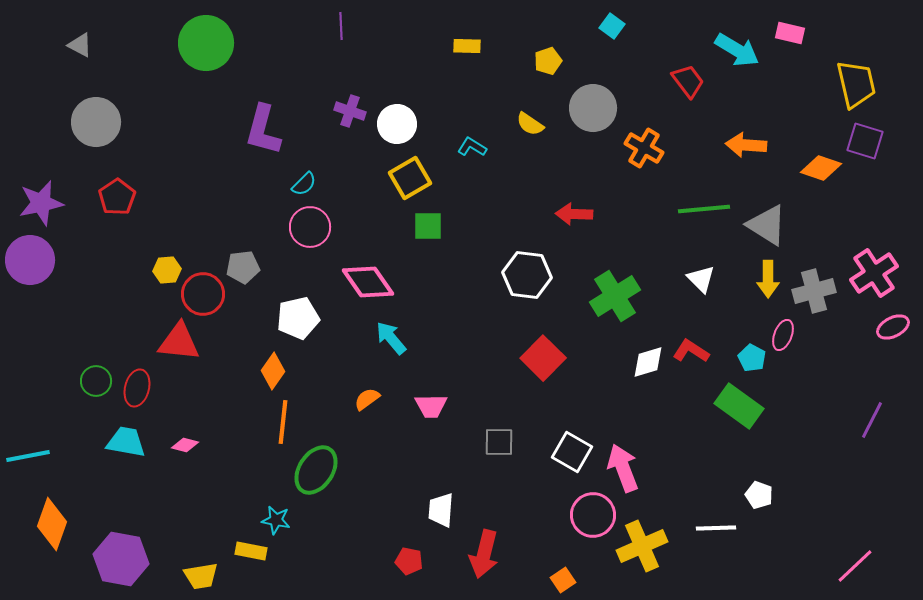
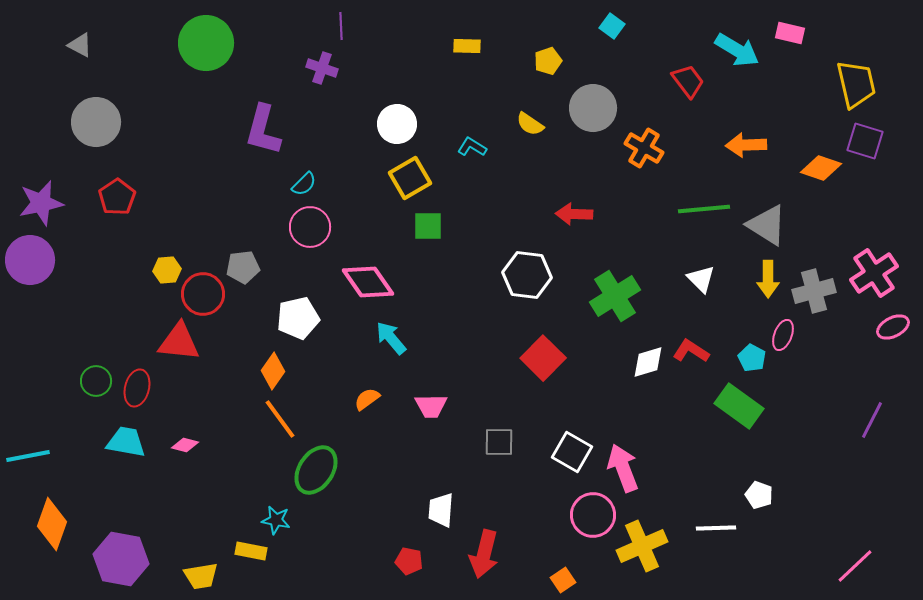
purple cross at (350, 111): moved 28 px left, 43 px up
orange arrow at (746, 145): rotated 6 degrees counterclockwise
orange line at (283, 422): moved 3 px left, 3 px up; rotated 42 degrees counterclockwise
